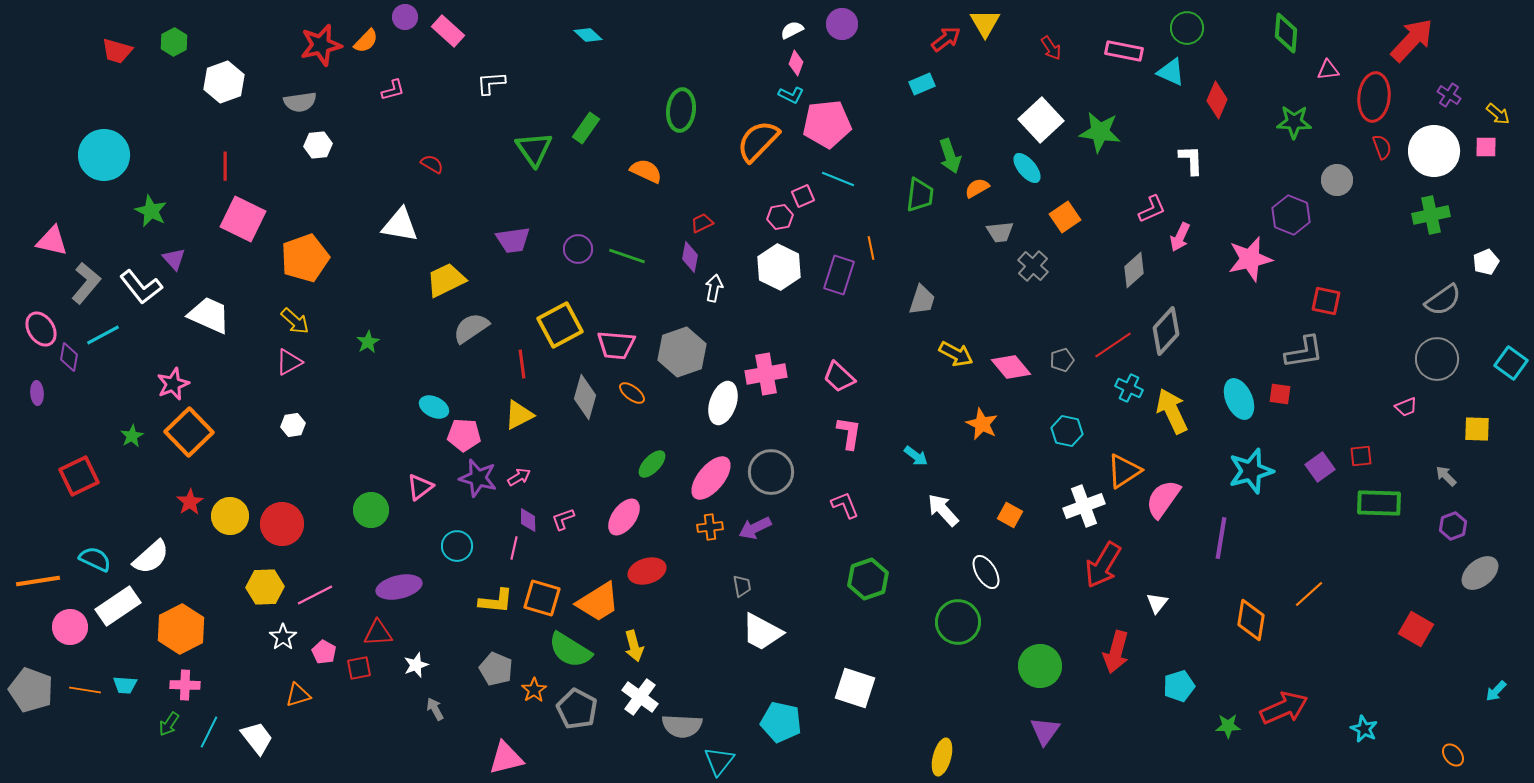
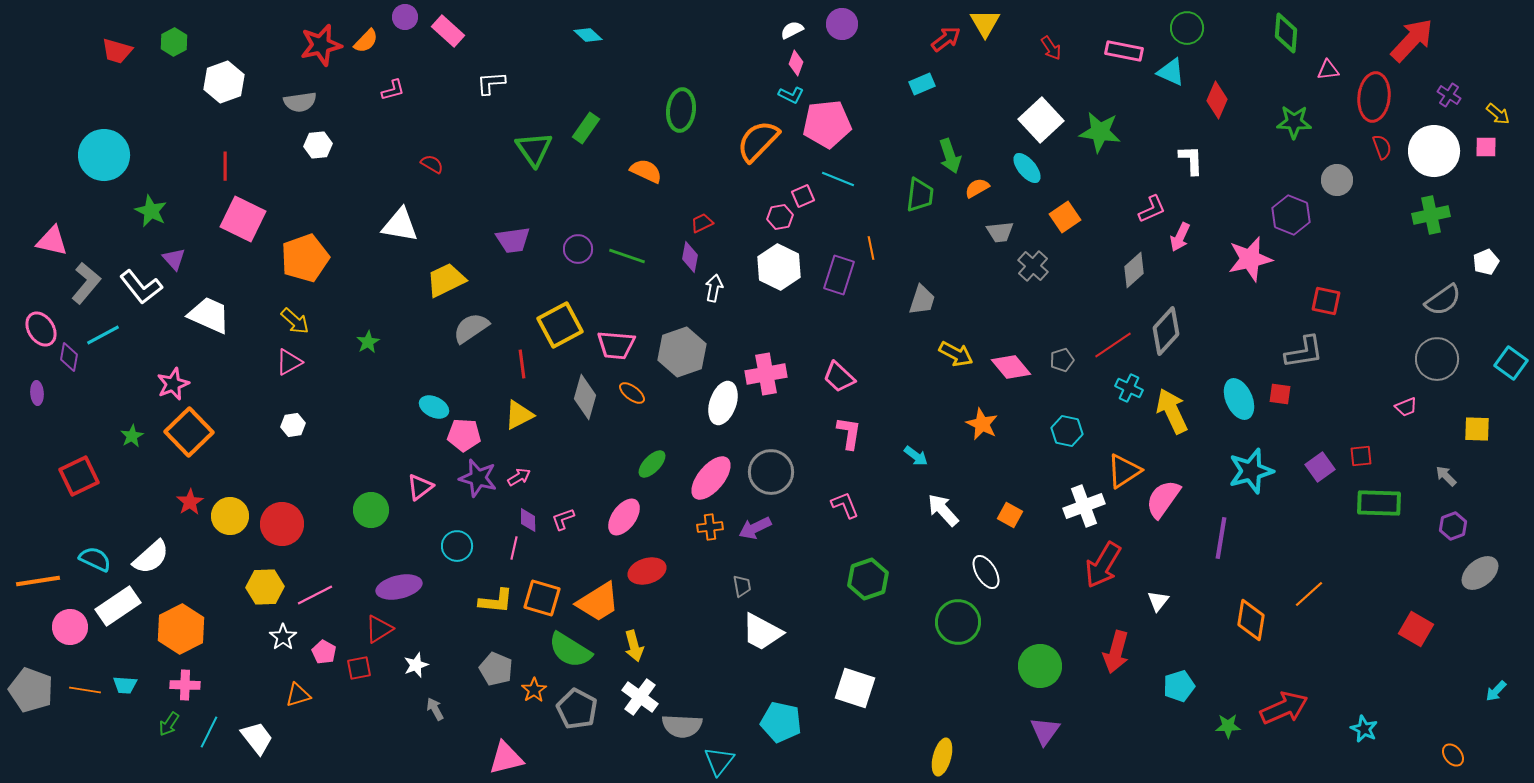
white triangle at (1157, 603): moved 1 px right, 2 px up
red triangle at (378, 633): moved 1 px right, 4 px up; rotated 28 degrees counterclockwise
